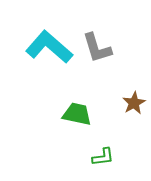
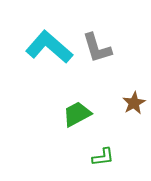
green trapezoid: rotated 40 degrees counterclockwise
